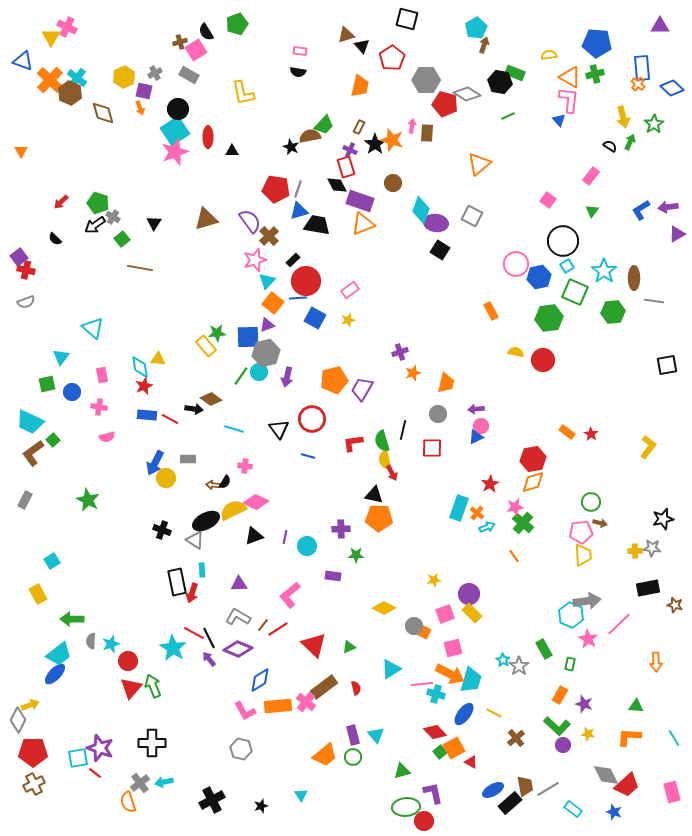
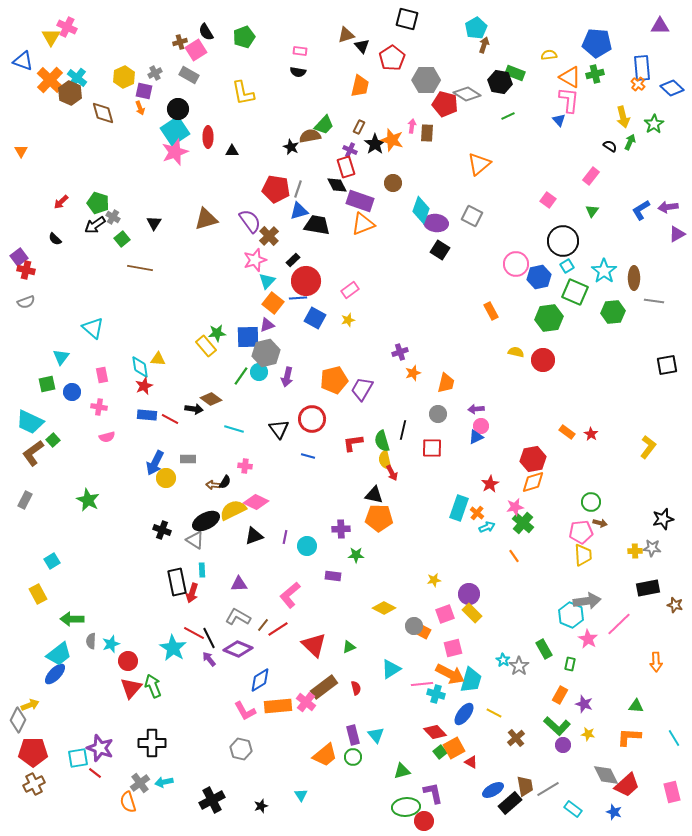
green pentagon at (237, 24): moved 7 px right, 13 px down
